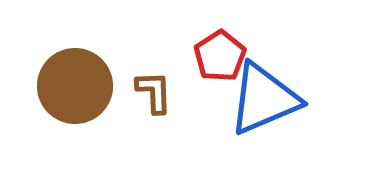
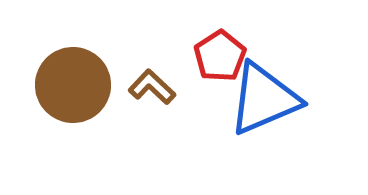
brown circle: moved 2 px left, 1 px up
brown L-shape: moved 2 px left, 5 px up; rotated 45 degrees counterclockwise
